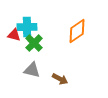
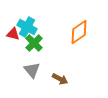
cyan cross: rotated 30 degrees clockwise
orange diamond: moved 2 px right, 1 px down
red triangle: moved 1 px left, 1 px up
gray triangle: rotated 36 degrees clockwise
